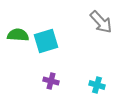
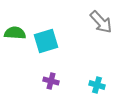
green semicircle: moved 3 px left, 2 px up
